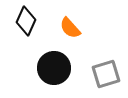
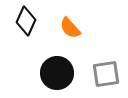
black circle: moved 3 px right, 5 px down
gray square: rotated 8 degrees clockwise
